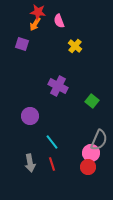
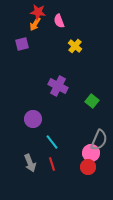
purple square: rotated 32 degrees counterclockwise
purple circle: moved 3 px right, 3 px down
gray arrow: rotated 12 degrees counterclockwise
